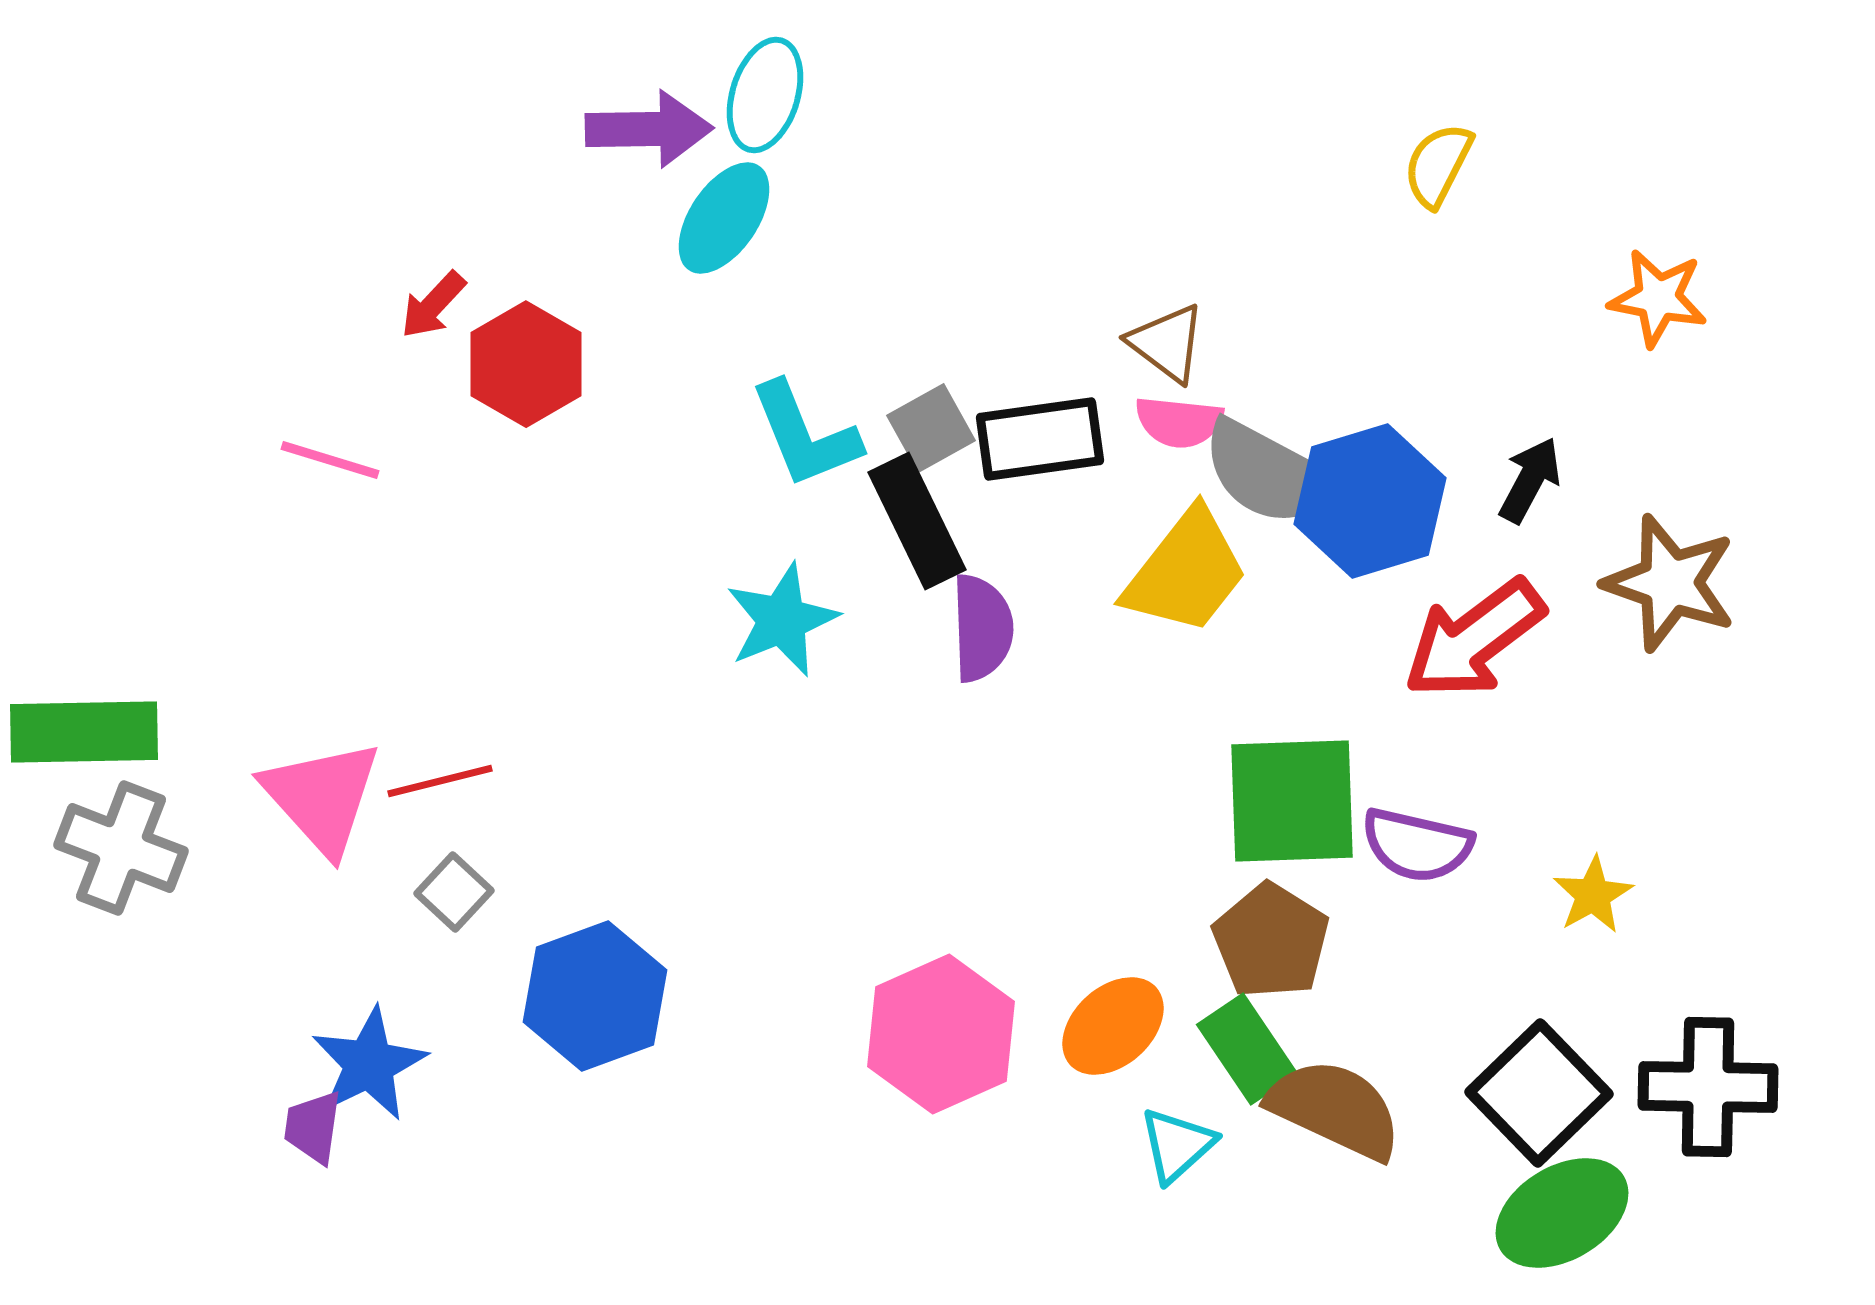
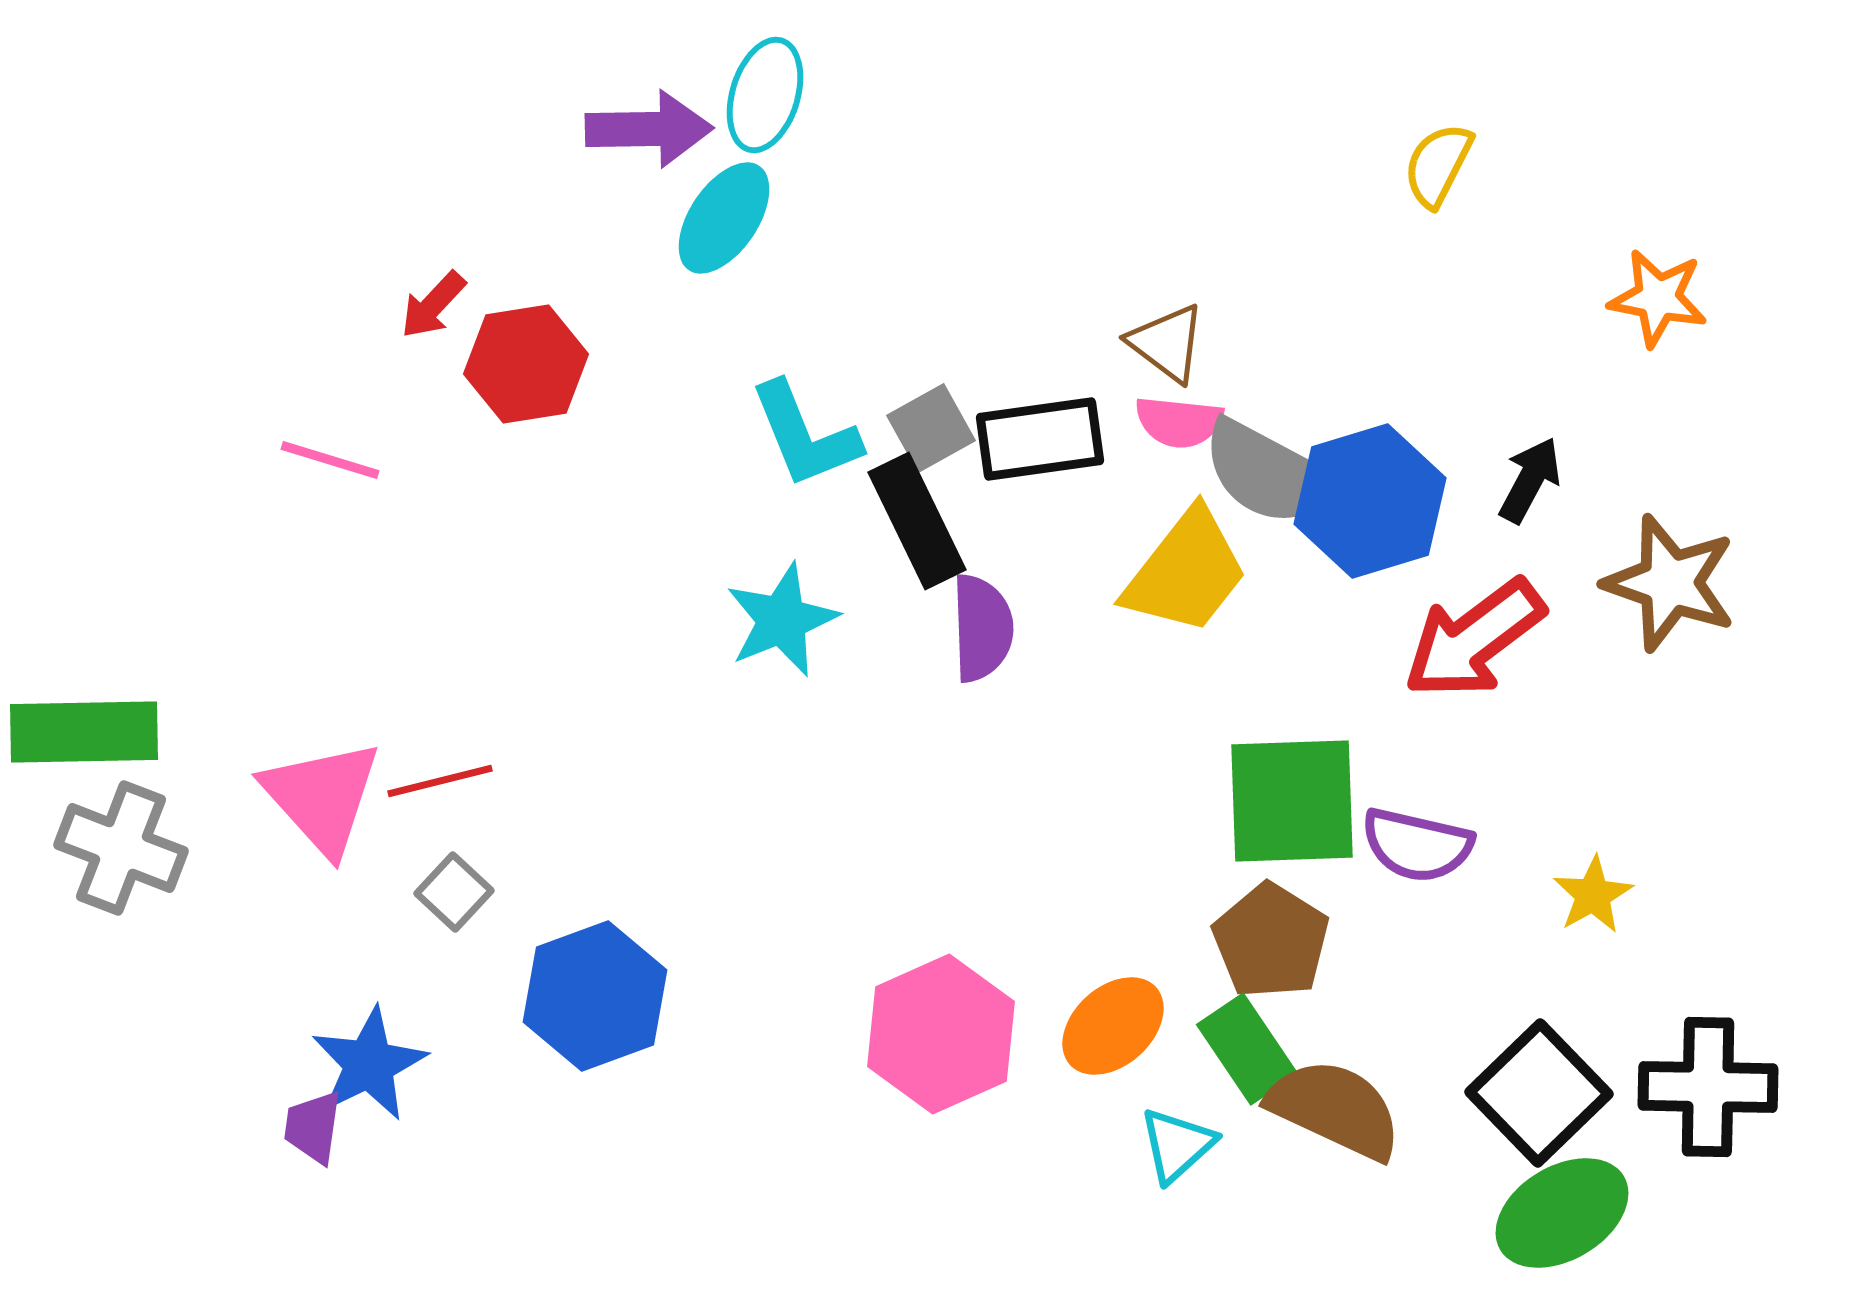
red hexagon at (526, 364): rotated 21 degrees clockwise
